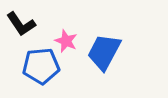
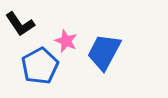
black L-shape: moved 1 px left
blue pentagon: moved 1 px left; rotated 24 degrees counterclockwise
